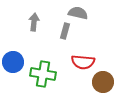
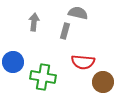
green cross: moved 3 px down
